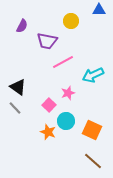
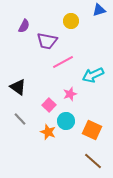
blue triangle: rotated 16 degrees counterclockwise
purple semicircle: moved 2 px right
pink star: moved 2 px right, 1 px down
gray line: moved 5 px right, 11 px down
